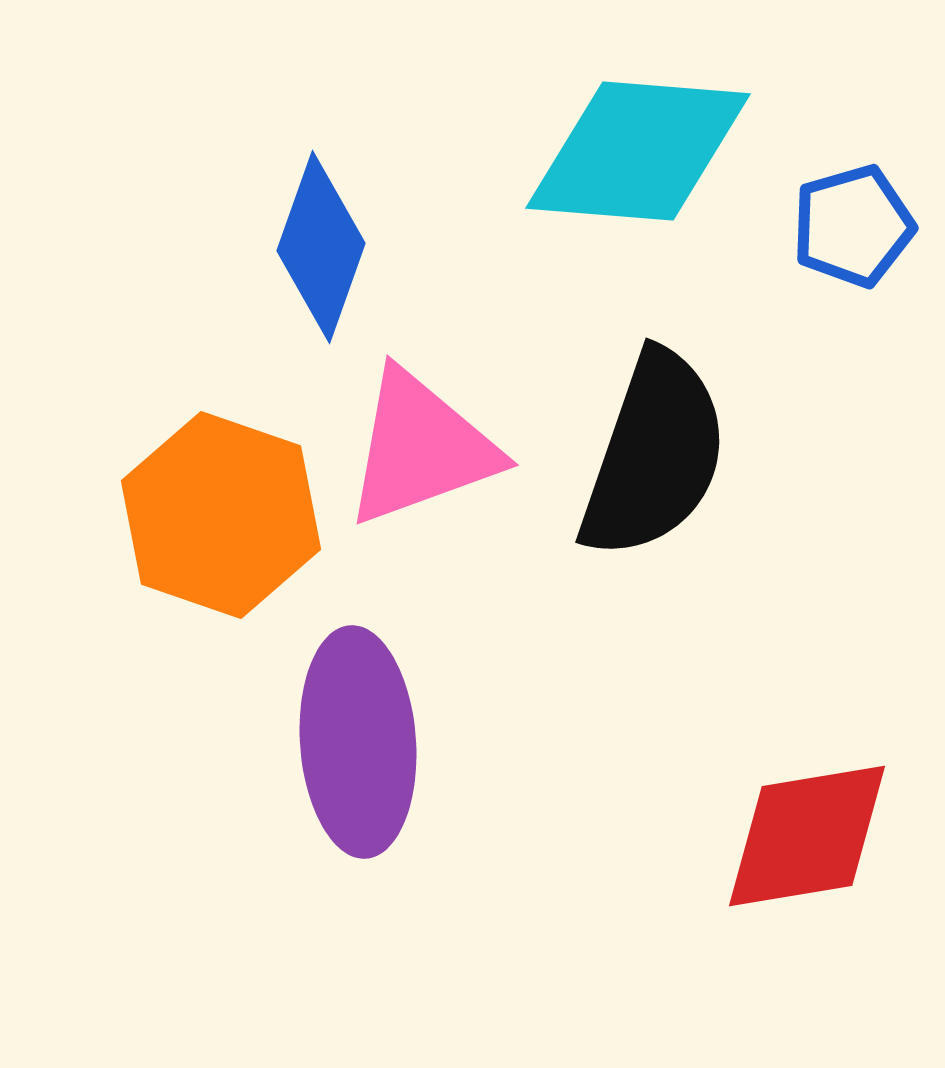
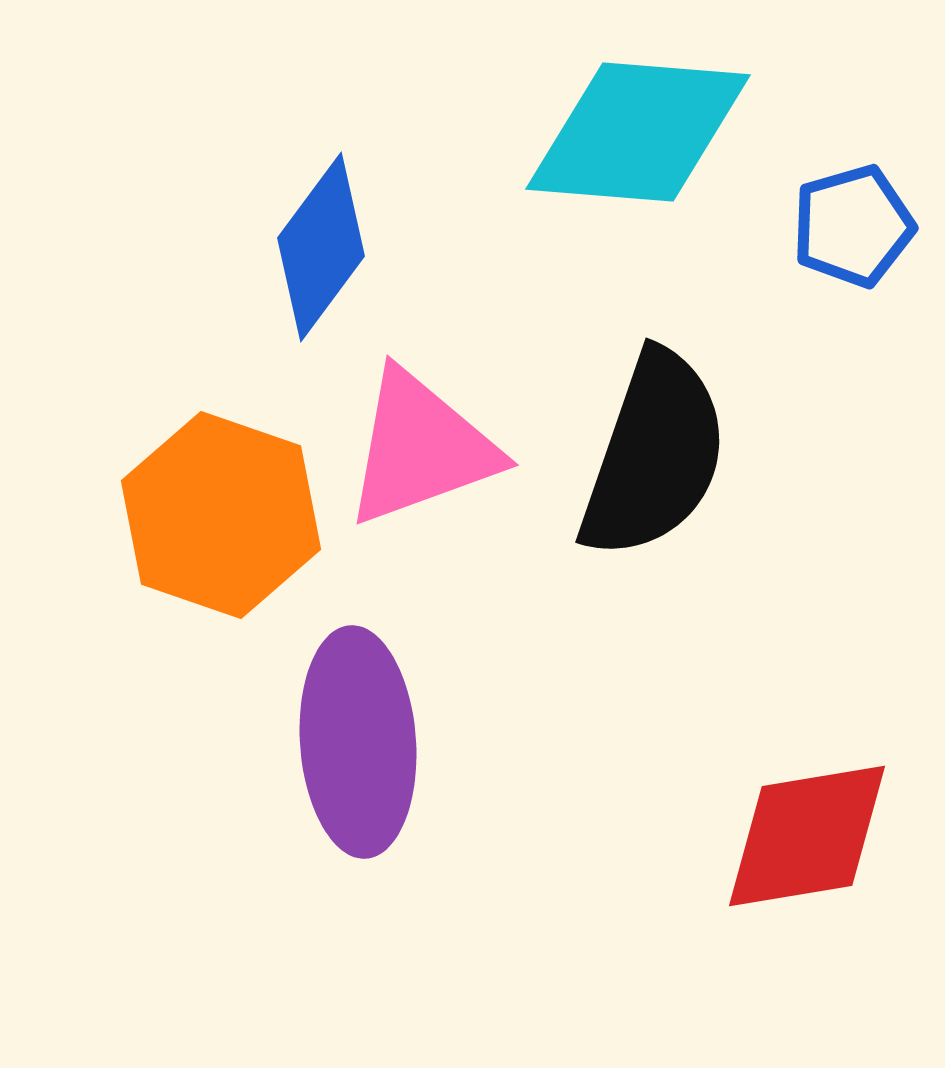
cyan diamond: moved 19 px up
blue diamond: rotated 17 degrees clockwise
